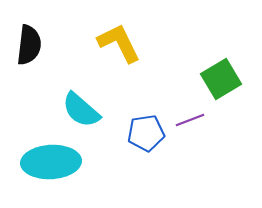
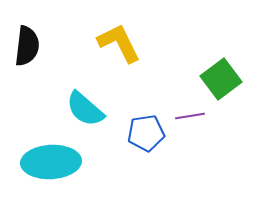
black semicircle: moved 2 px left, 1 px down
green square: rotated 6 degrees counterclockwise
cyan semicircle: moved 4 px right, 1 px up
purple line: moved 4 px up; rotated 12 degrees clockwise
